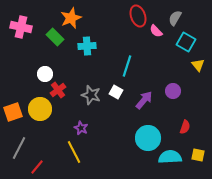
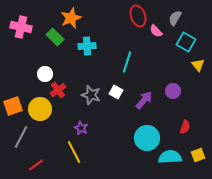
cyan line: moved 4 px up
orange square: moved 6 px up
cyan circle: moved 1 px left
gray line: moved 2 px right, 11 px up
yellow square: rotated 32 degrees counterclockwise
red line: moved 1 px left, 2 px up; rotated 14 degrees clockwise
